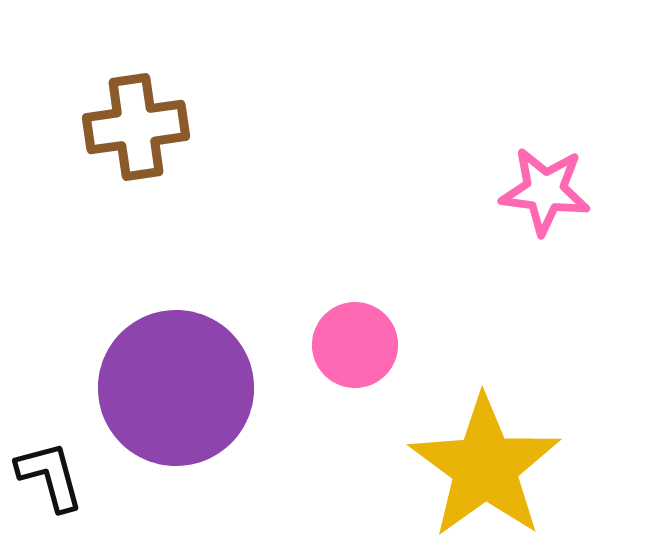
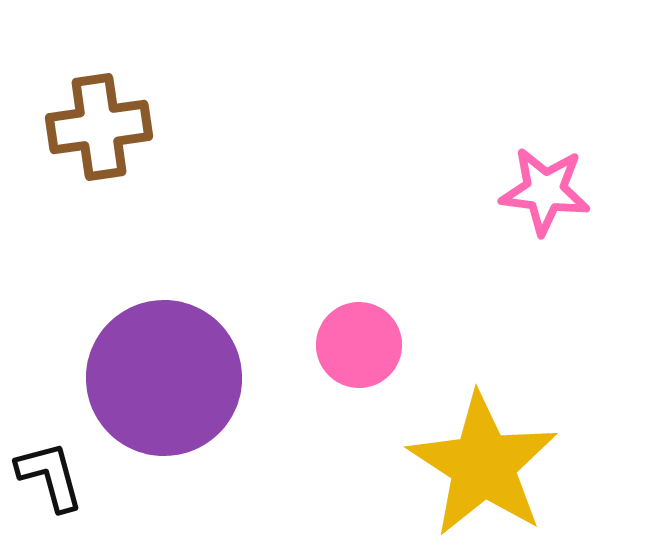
brown cross: moved 37 px left
pink circle: moved 4 px right
purple circle: moved 12 px left, 10 px up
yellow star: moved 2 px left, 2 px up; rotated 3 degrees counterclockwise
